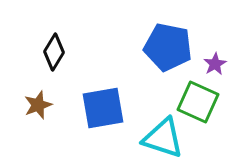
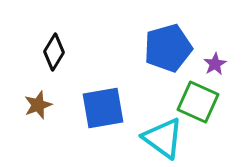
blue pentagon: moved 1 px down; rotated 27 degrees counterclockwise
cyan triangle: rotated 18 degrees clockwise
